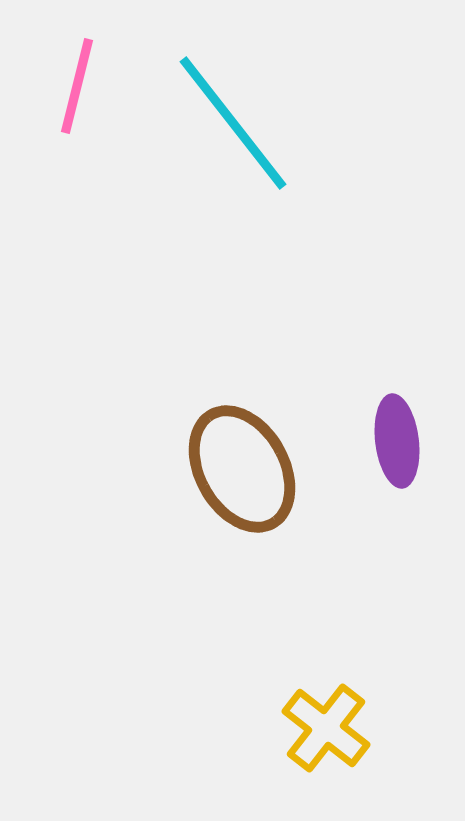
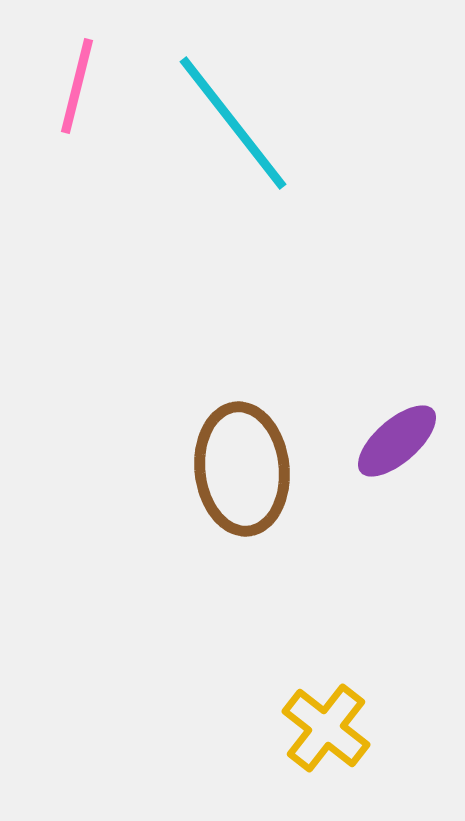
purple ellipse: rotated 56 degrees clockwise
brown ellipse: rotated 23 degrees clockwise
